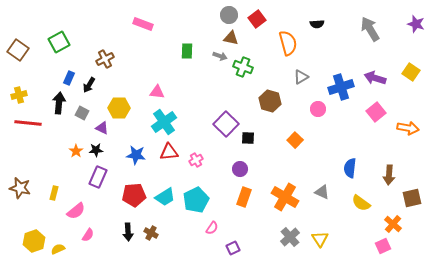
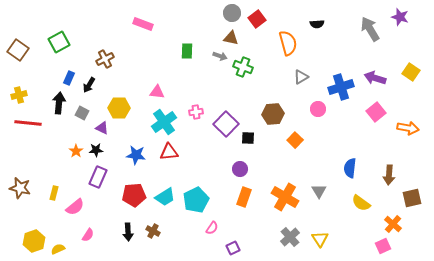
gray circle at (229, 15): moved 3 px right, 2 px up
purple star at (416, 24): moved 16 px left, 7 px up
brown hexagon at (270, 101): moved 3 px right, 13 px down; rotated 20 degrees counterclockwise
pink cross at (196, 160): moved 48 px up; rotated 24 degrees clockwise
gray triangle at (322, 192): moved 3 px left, 1 px up; rotated 35 degrees clockwise
pink semicircle at (76, 211): moved 1 px left, 4 px up
brown cross at (151, 233): moved 2 px right, 2 px up
